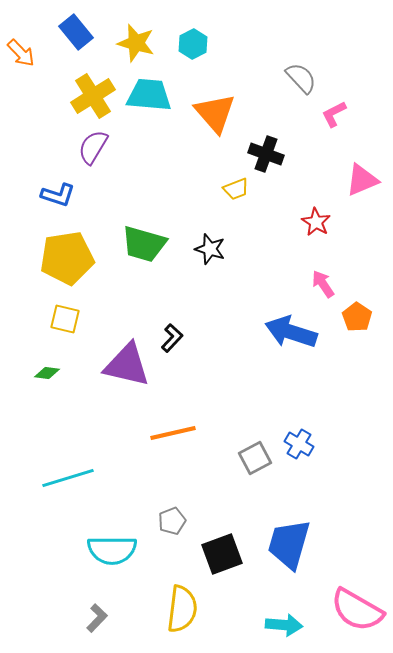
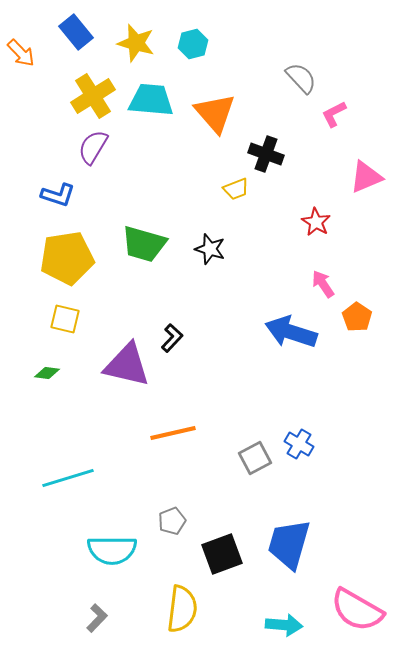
cyan hexagon: rotated 12 degrees clockwise
cyan trapezoid: moved 2 px right, 5 px down
pink triangle: moved 4 px right, 3 px up
